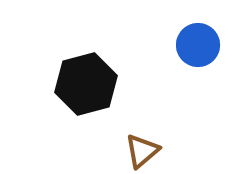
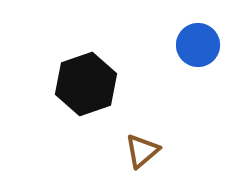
black hexagon: rotated 4 degrees counterclockwise
